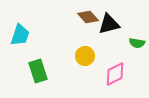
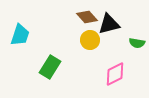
brown diamond: moved 1 px left
yellow circle: moved 5 px right, 16 px up
green rectangle: moved 12 px right, 4 px up; rotated 50 degrees clockwise
